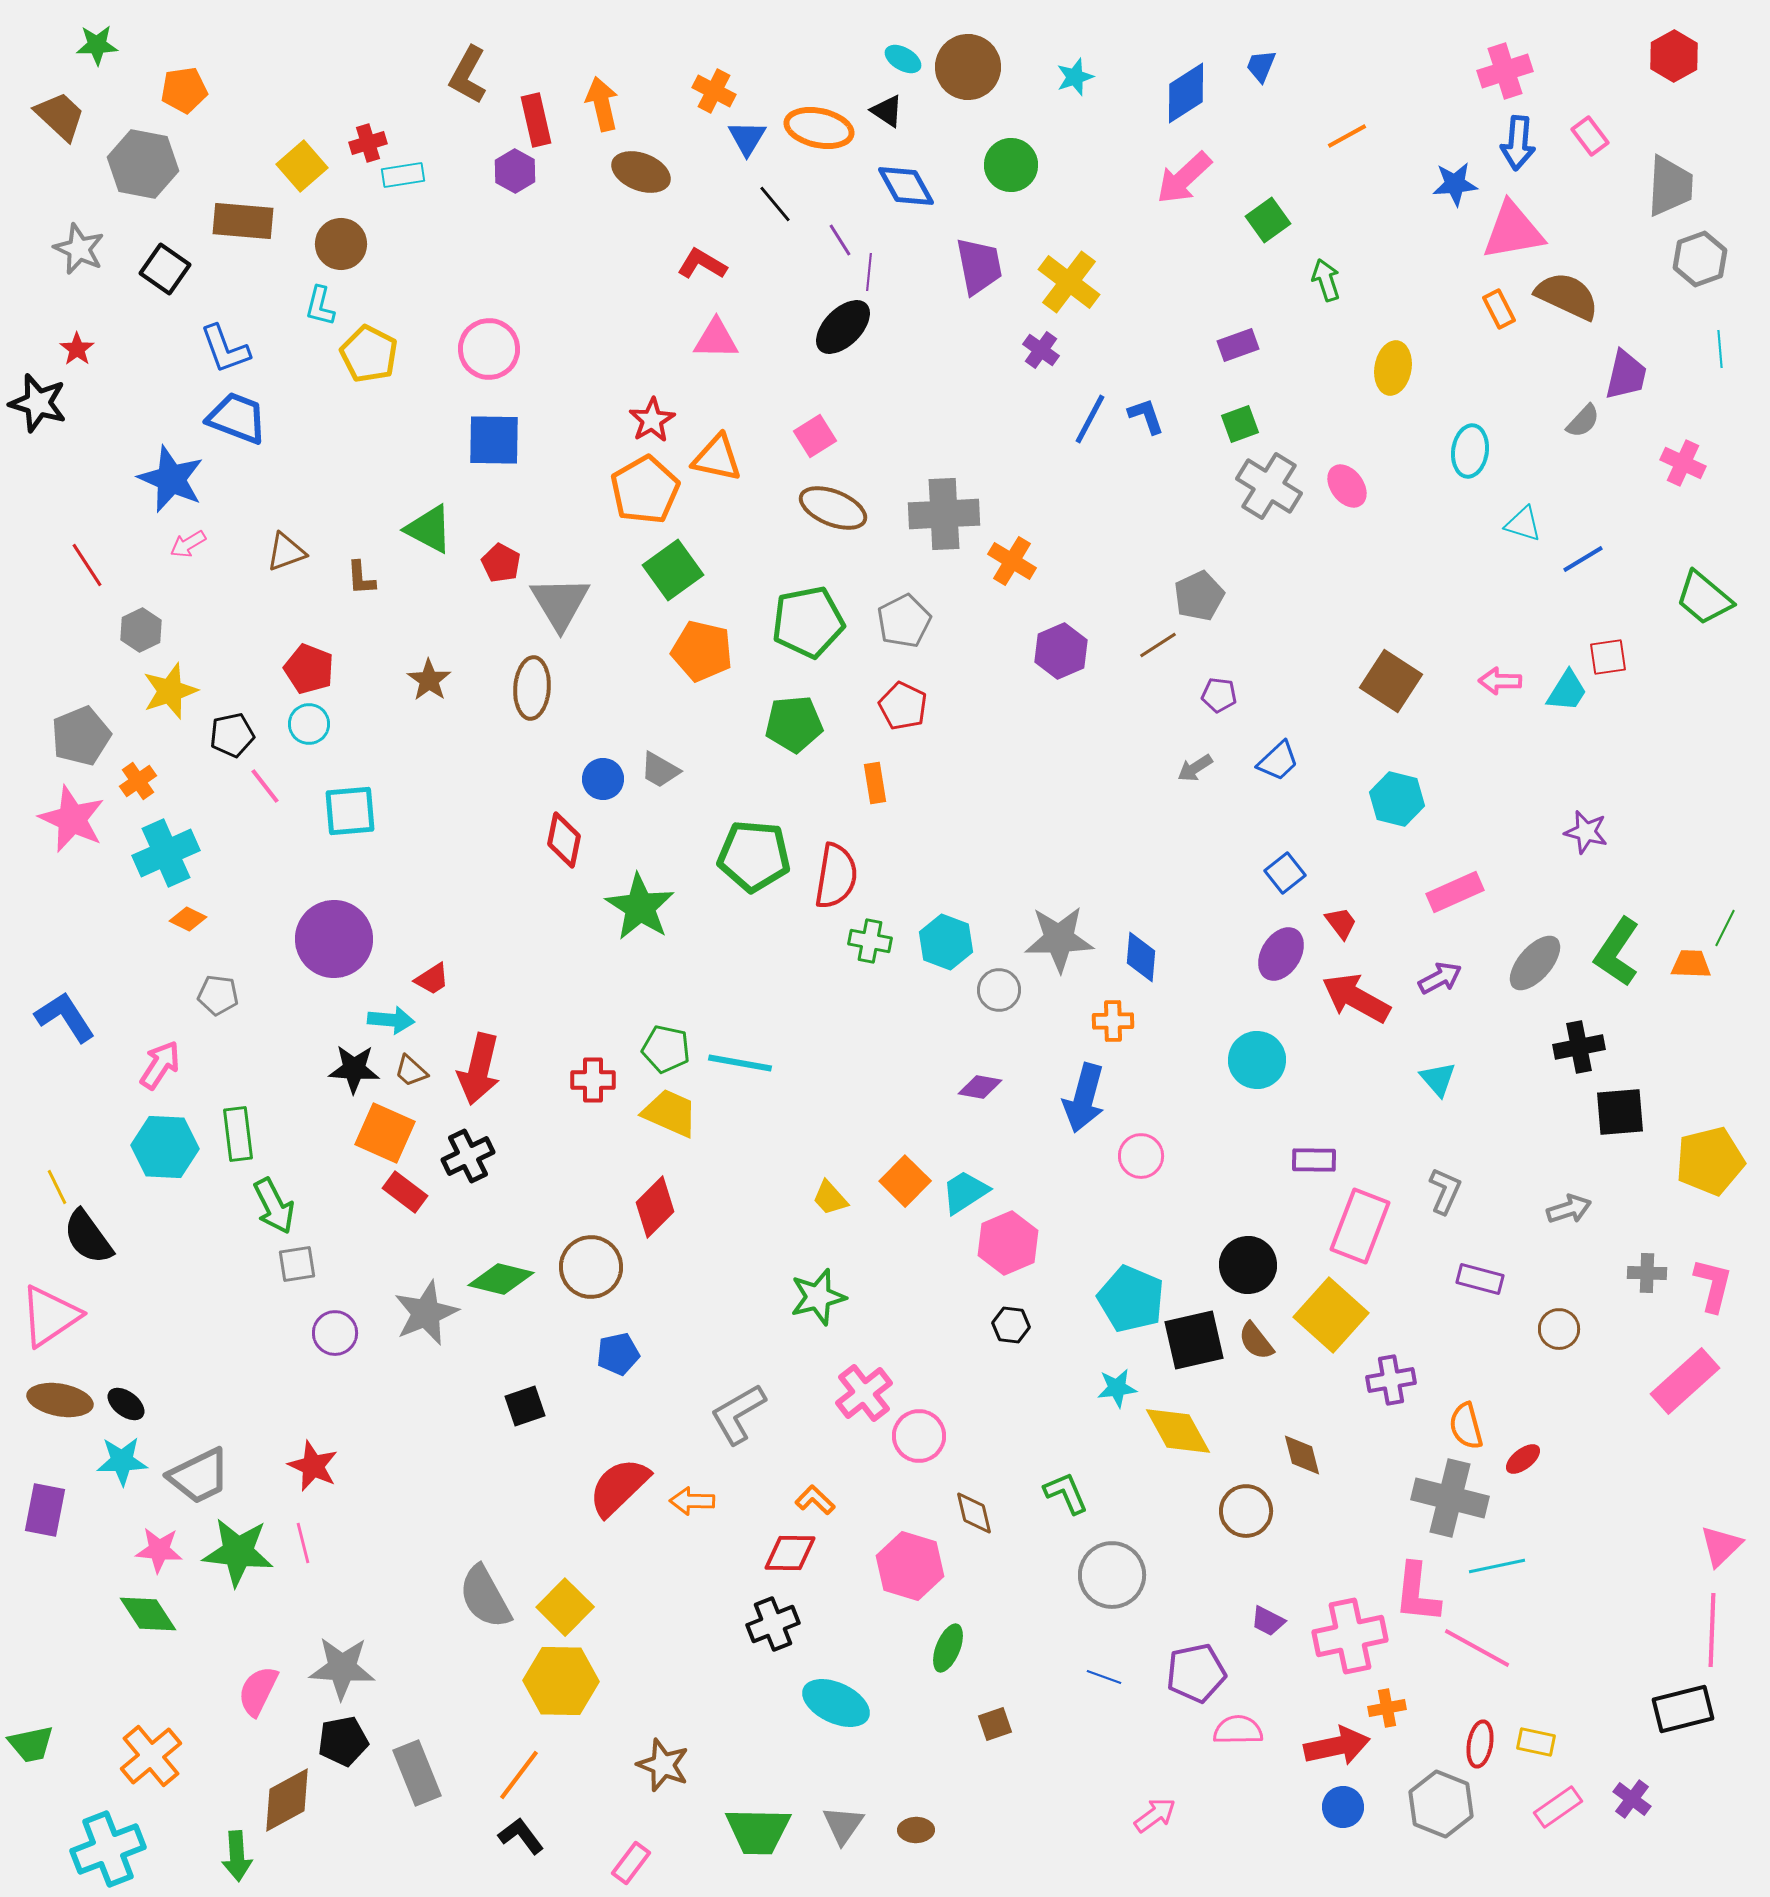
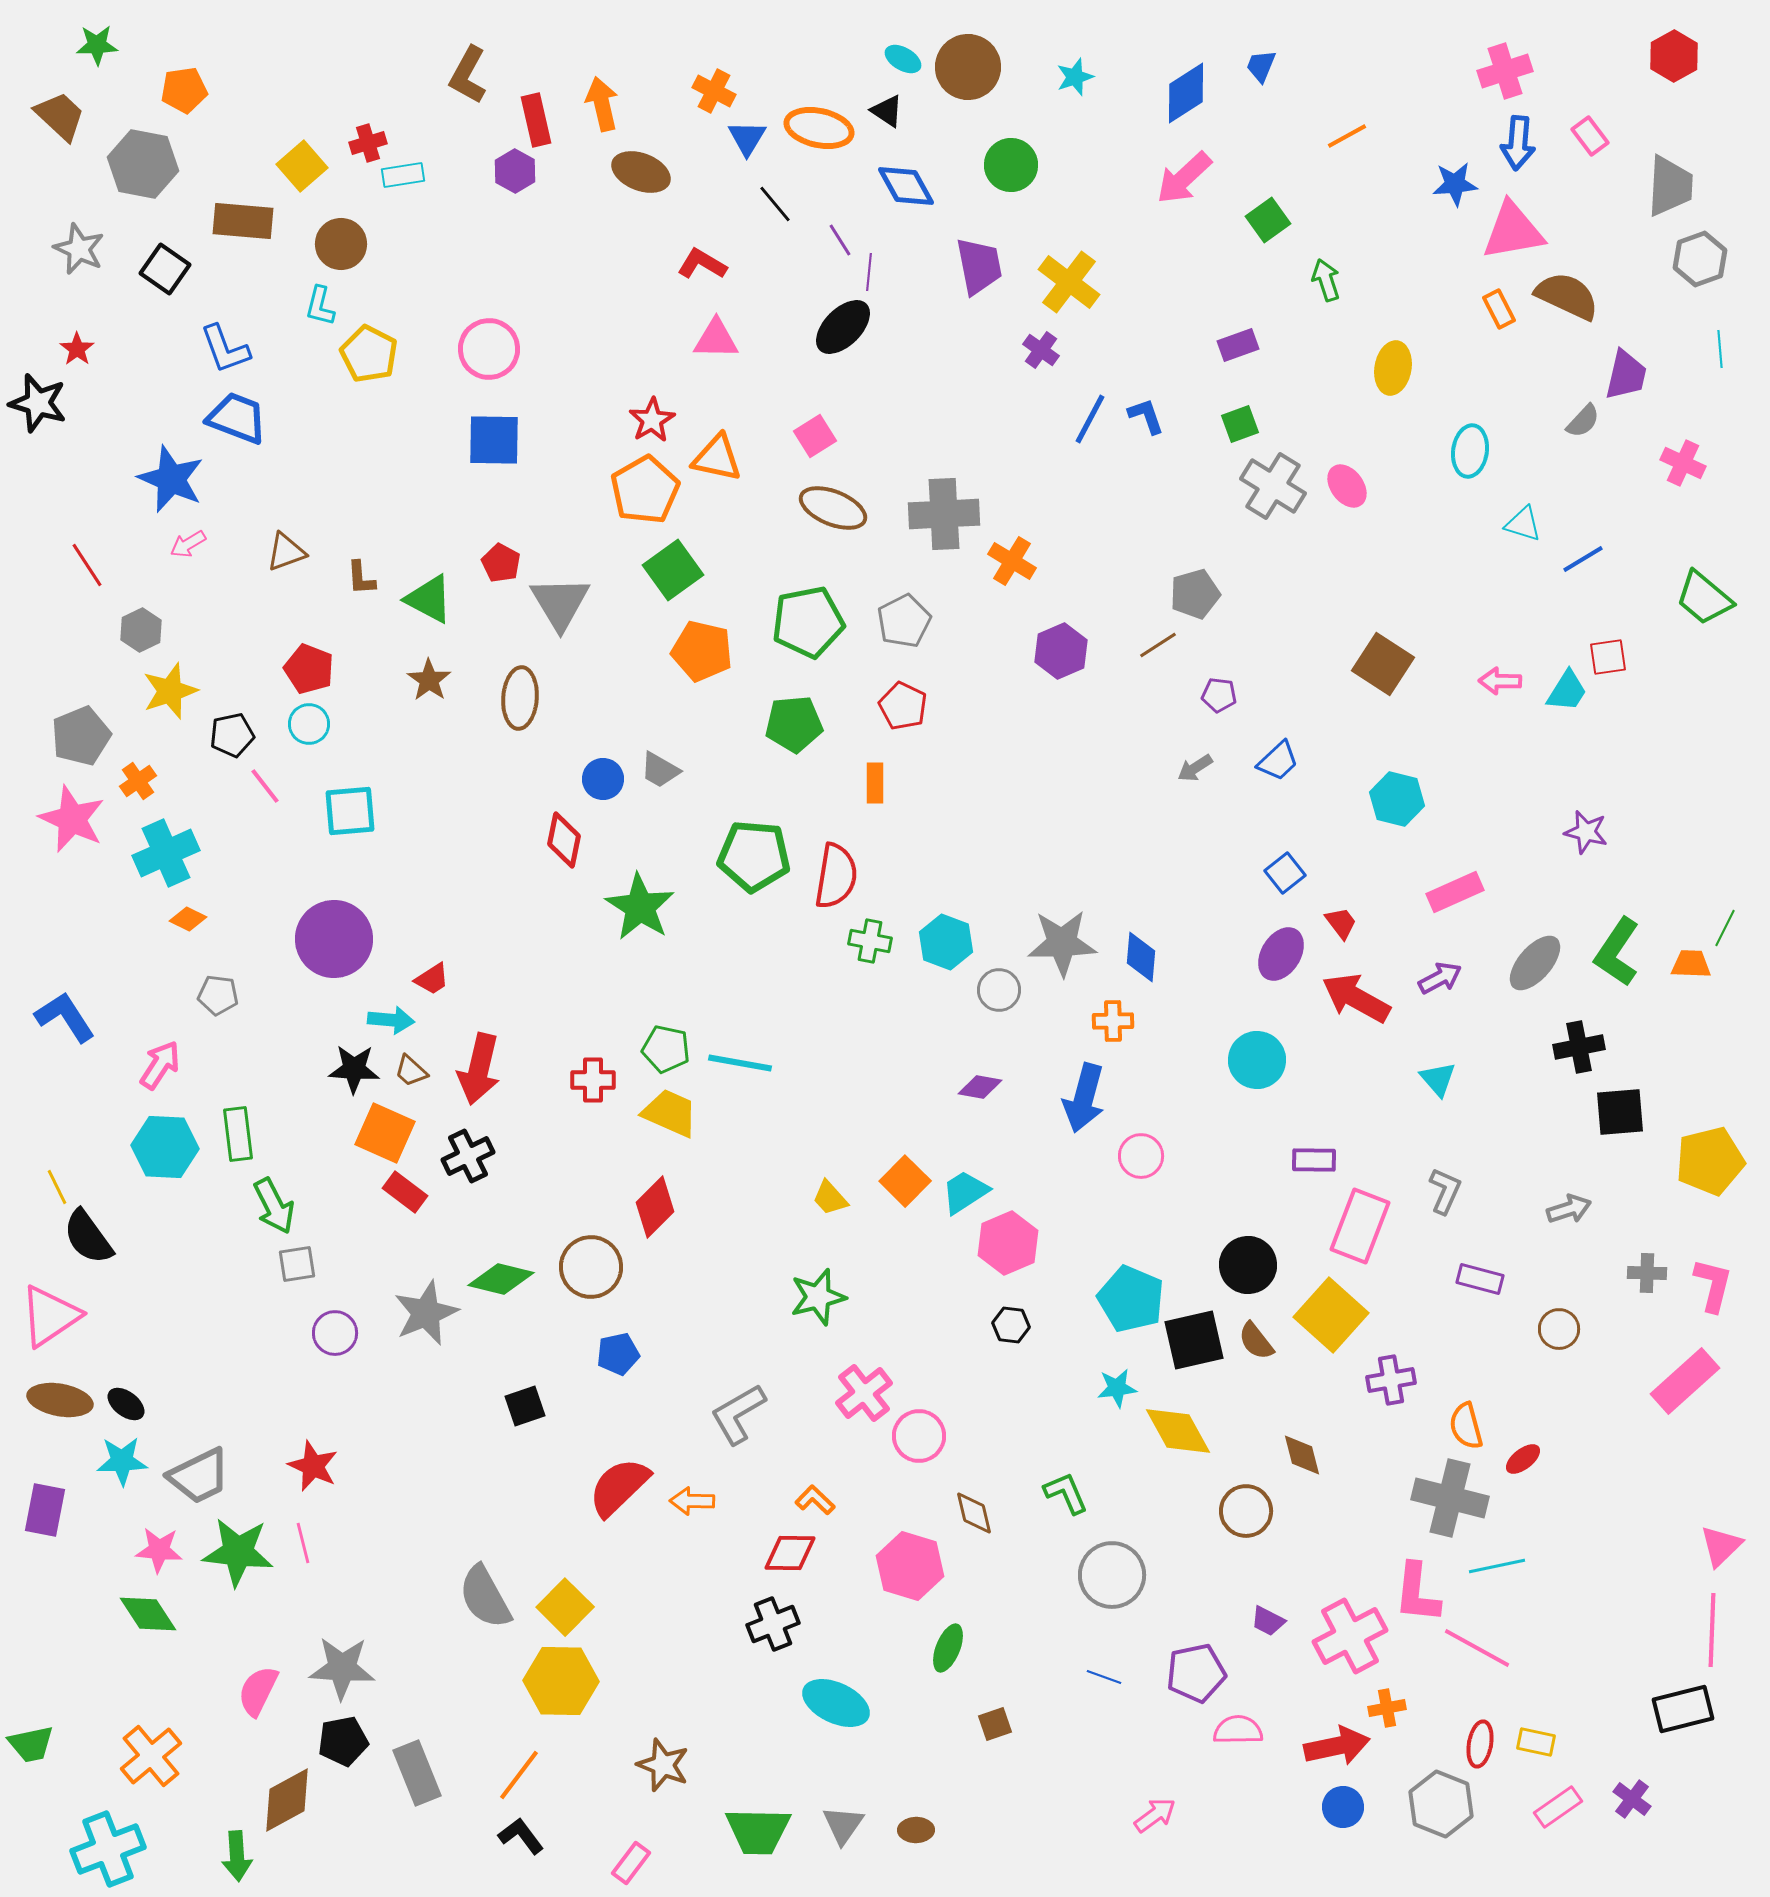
gray cross at (1269, 486): moved 4 px right
green triangle at (429, 529): moved 70 px down
gray pentagon at (1199, 596): moved 4 px left, 2 px up; rotated 9 degrees clockwise
brown square at (1391, 681): moved 8 px left, 17 px up
brown ellipse at (532, 688): moved 12 px left, 10 px down
orange rectangle at (875, 783): rotated 9 degrees clockwise
gray star at (1059, 939): moved 3 px right, 4 px down
pink cross at (1350, 1636): rotated 16 degrees counterclockwise
